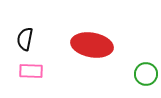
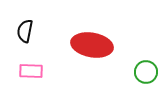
black semicircle: moved 8 px up
green circle: moved 2 px up
